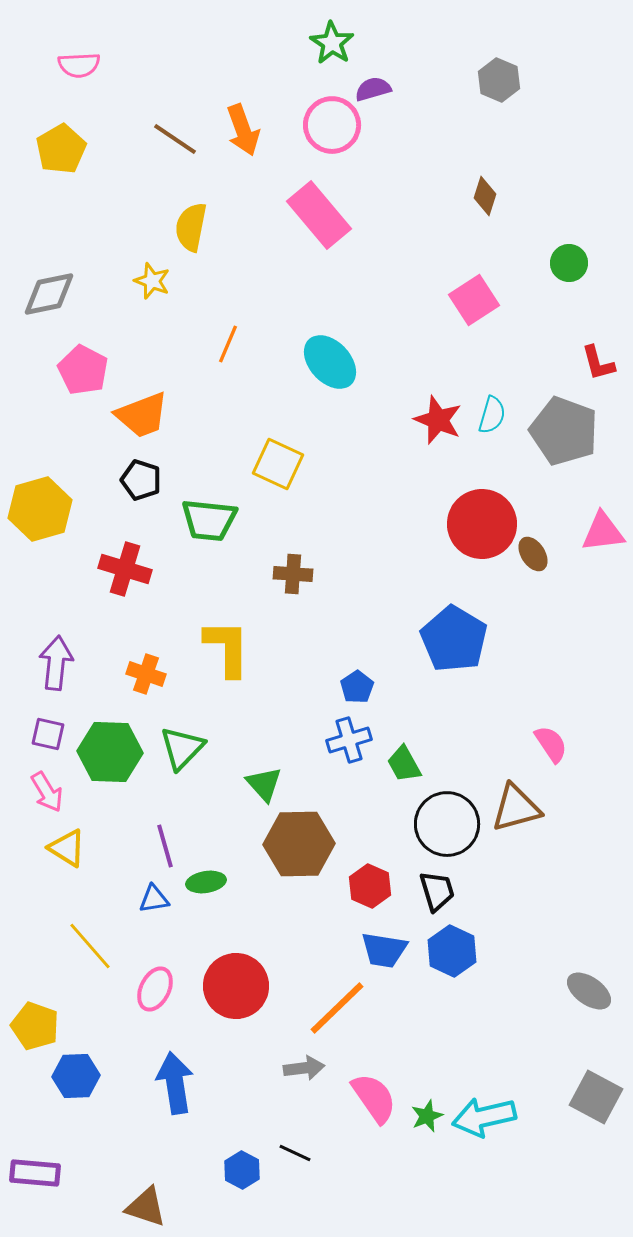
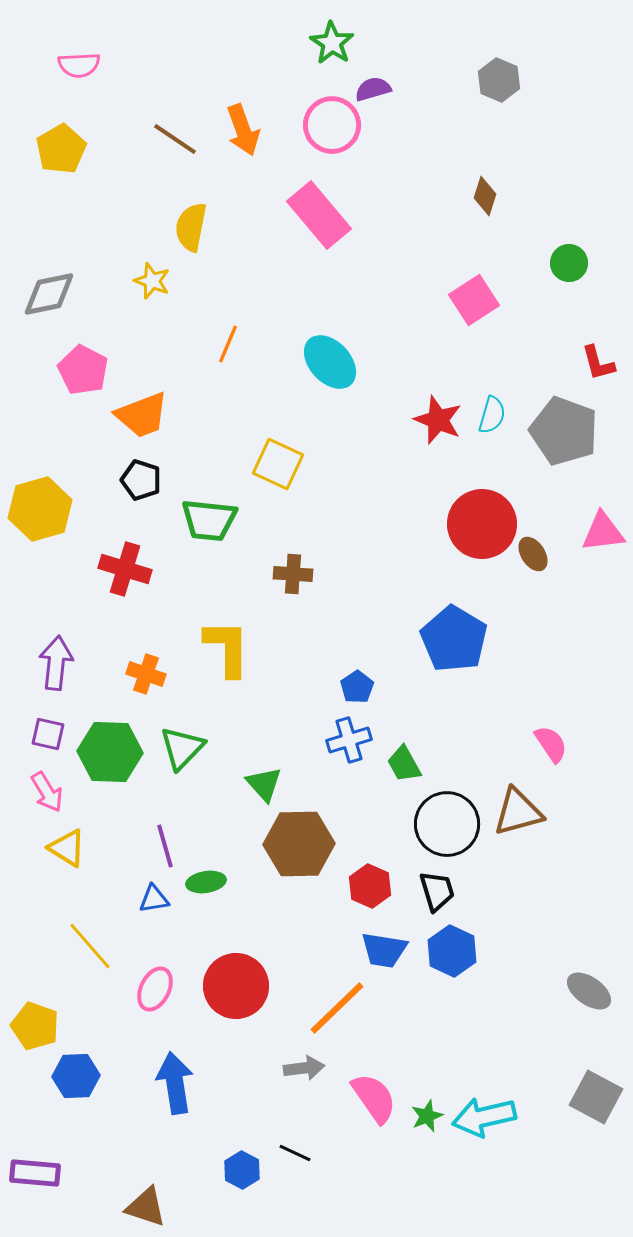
brown triangle at (516, 808): moved 2 px right, 4 px down
